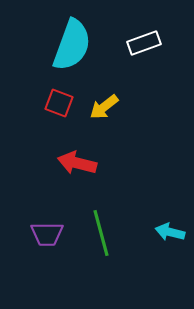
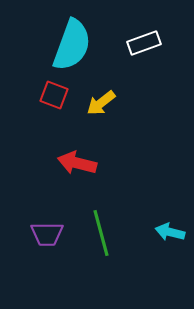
red square: moved 5 px left, 8 px up
yellow arrow: moved 3 px left, 4 px up
